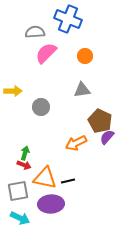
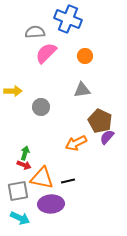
orange triangle: moved 3 px left
